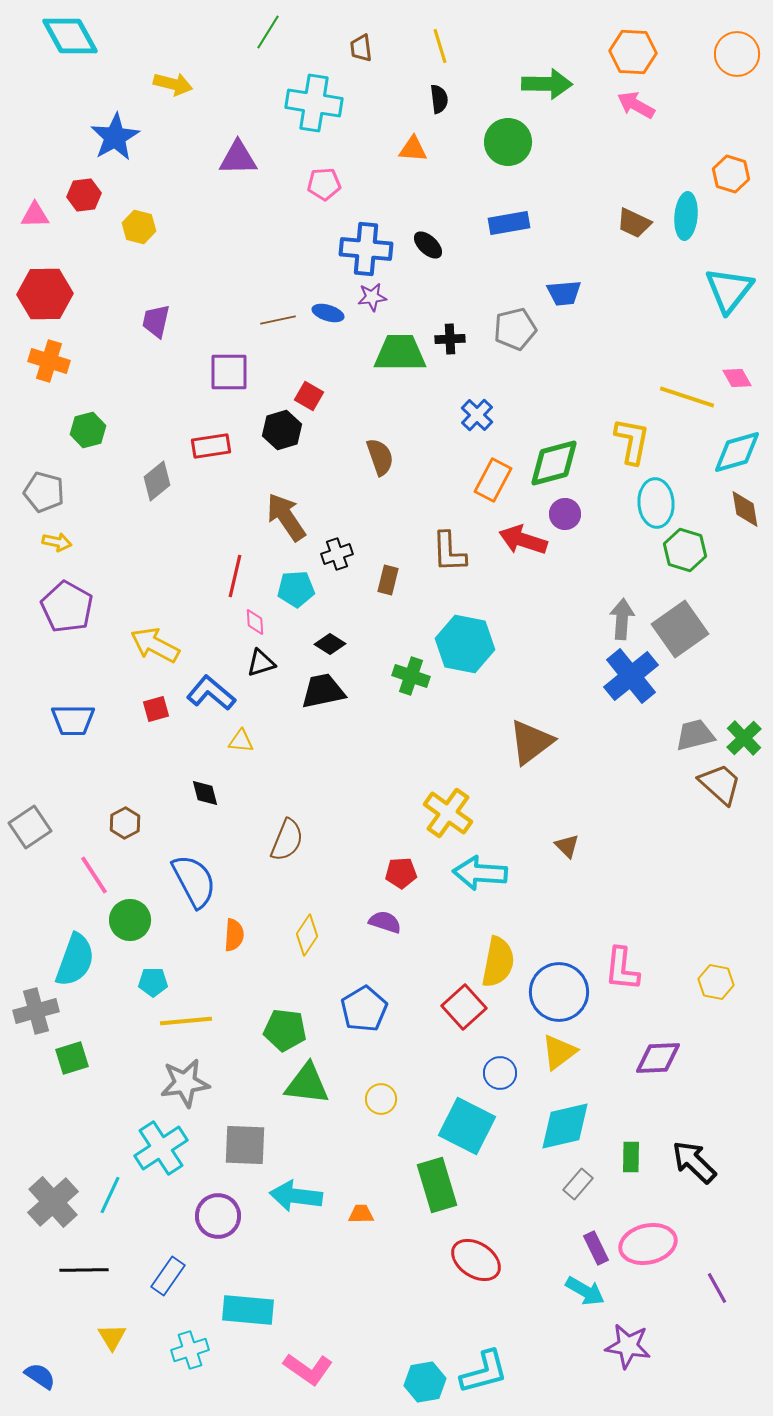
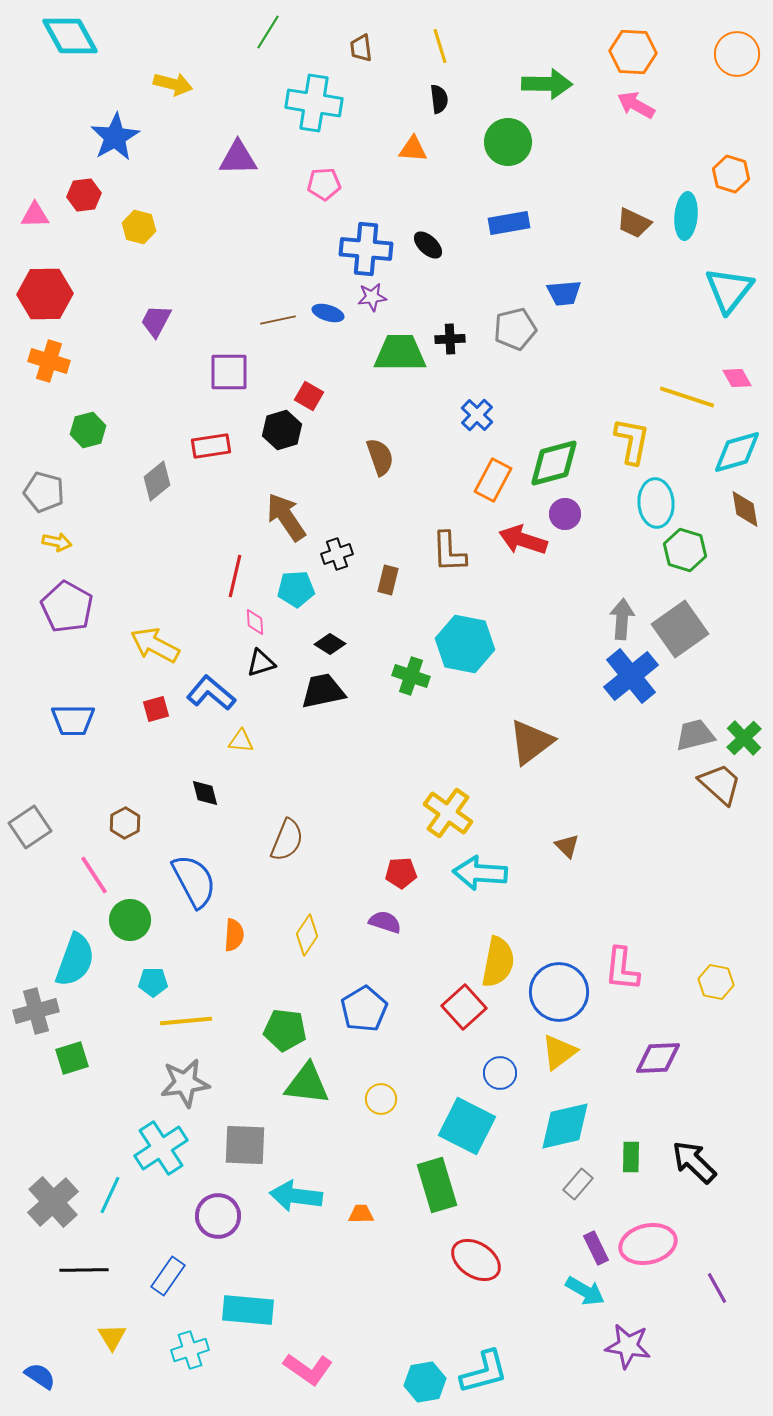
purple trapezoid at (156, 321): rotated 15 degrees clockwise
